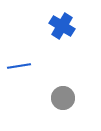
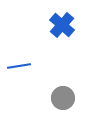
blue cross: moved 1 px up; rotated 10 degrees clockwise
